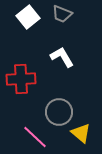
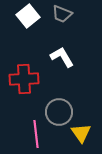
white square: moved 1 px up
red cross: moved 3 px right
yellow triangle: rotated 15 degrees clockwise
pink line: moved 1 px right, 3 px up; rotated 40 degrees clockwise
